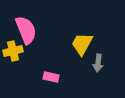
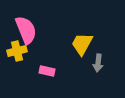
yellow cross: moved 4 px right
pink rectangle: moved 4 px left, 6 px up
